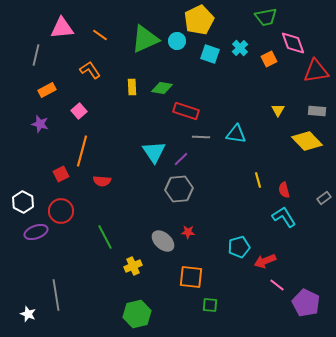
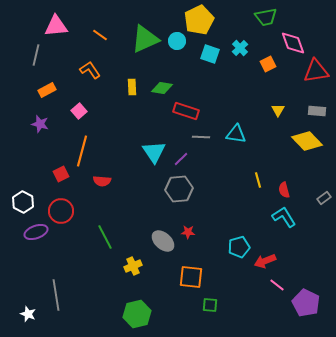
pink triangle at (62, 28): moved 6 px left, 2 px up
orange square at (269, 59): moved 1 px left, 5 px down
